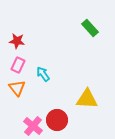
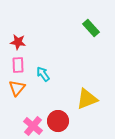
green rectangle: moved 1 px right
red star: moved 1 px right, 1 px down
pink rectangle: rotated 28 degrees counterclockwise
orange triangle: rotated 18 degrees clockwise
yellow triangle: rotated 25 degrees counterclockwise
red circle: moved 1 px right, 1 px down
